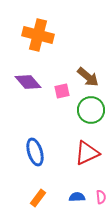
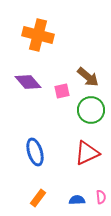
blue semicircle: moved 3 px down
